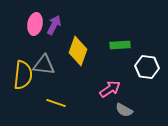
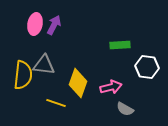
yellow diamond: moved 32 px down
pink arrow: moved 1 px right, 2 px up; rotated 20 degrees clockwise
gray semicircle: moved 1 px right, 1 px up
